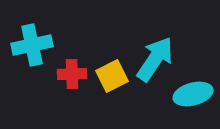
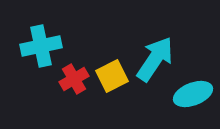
cyan cross: moved 9 px right, 1 px down
red cross: moved 2 px right, 5 px down; rotated 28 degrees counterclockwise
cyan ellipse: rotated 6 degrees counterclockwise
